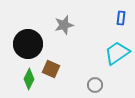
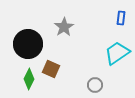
gray star: moved 2 px down; rotated 18 degrees counterclockwise
